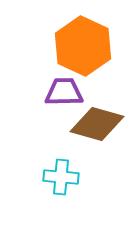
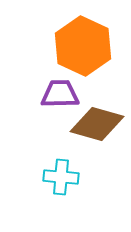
purple trapezoid: moved 4 px left, 2 px down
